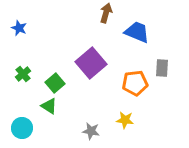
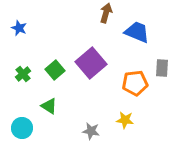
green square: moved 13 px up
